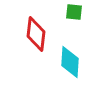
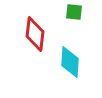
red diamond: moved 1 px left
